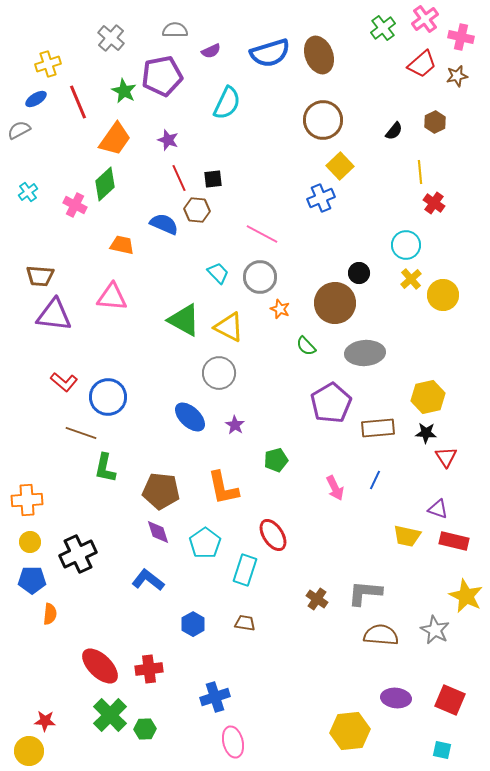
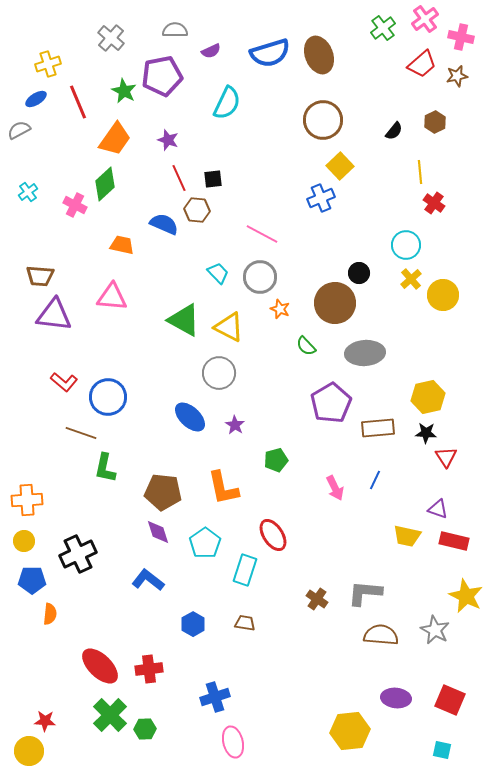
brown pentagon at (161, 491): moved 2 px right, 1 px down
yellow circle at (30, 542): moved 6 px left, 1 px up
